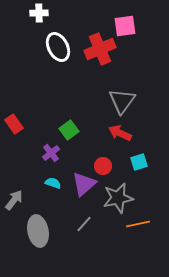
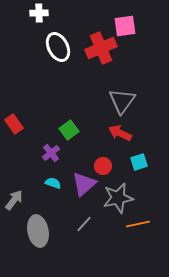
red cross: moved 1 px right, 1 px up
